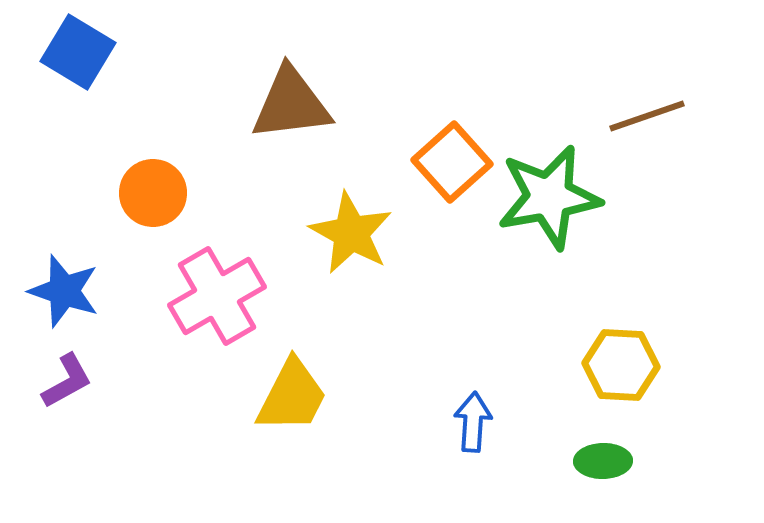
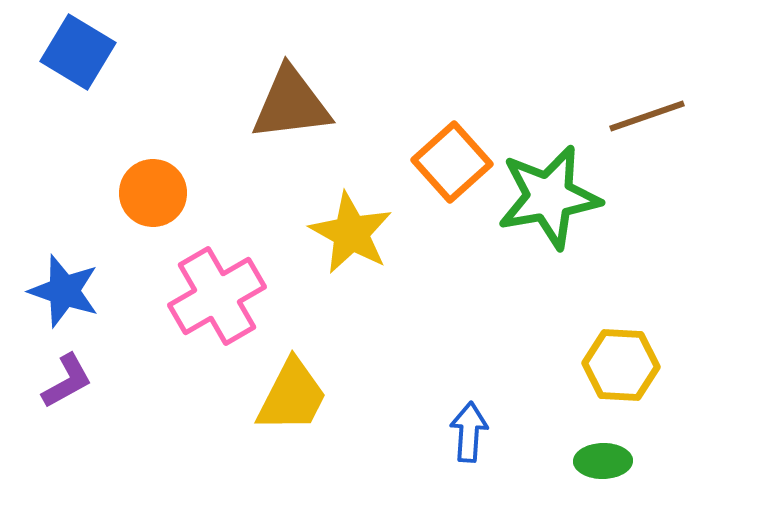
blue arrow: moved 4 px left, 10 px down
